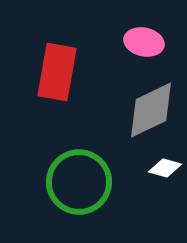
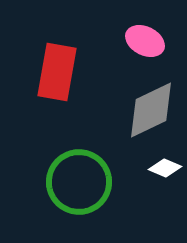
pink ellipse: moved 1 px right, 1 px up; rotated 15 degrees clockwise
white diamond: rotated 8 degrees clockwise
